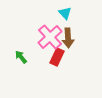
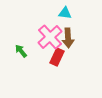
cyan triangle: rotated 40 degrees counterclockwise
green arrow: moved 6 px up
